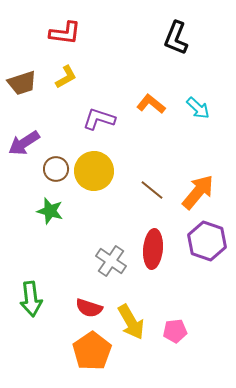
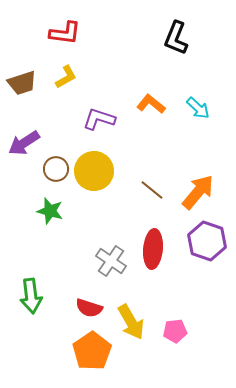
green arrow: moved 3 px up
